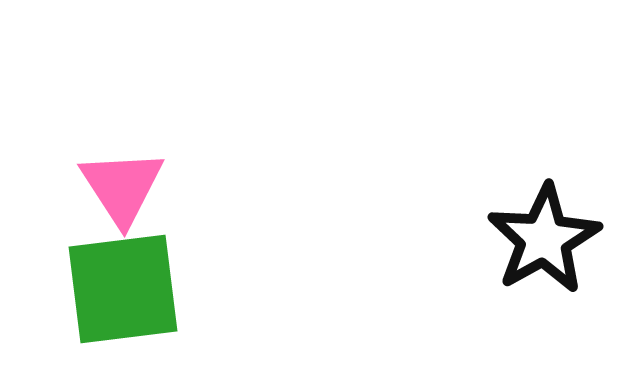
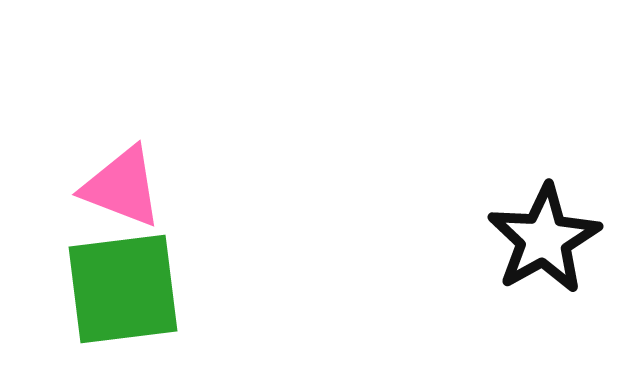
pink triangle: rotated 36 degrees counterclockwise
